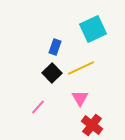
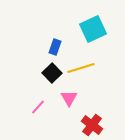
yellow line: rotated 8 degrees clockwise
pink triangle: moved 11 px left
